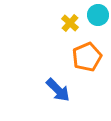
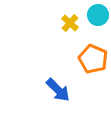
orange pentagon: moved 6 px right, 2 px down; rotated 24 degrees counterclockwise
